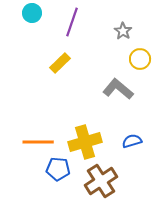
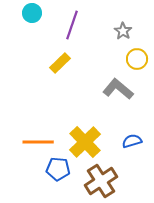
purple line: moved 3 px down
yellow circle: moved 3 px left
yellow cross: rotated 28 degrees counterclockwise
